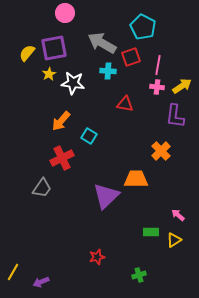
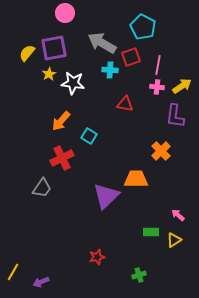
cyan cross: moved 2 px right, 1 px up
